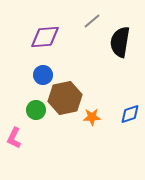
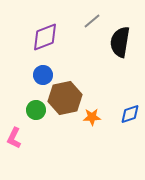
purple diamond: rotated 16 degrees counterclockwise
